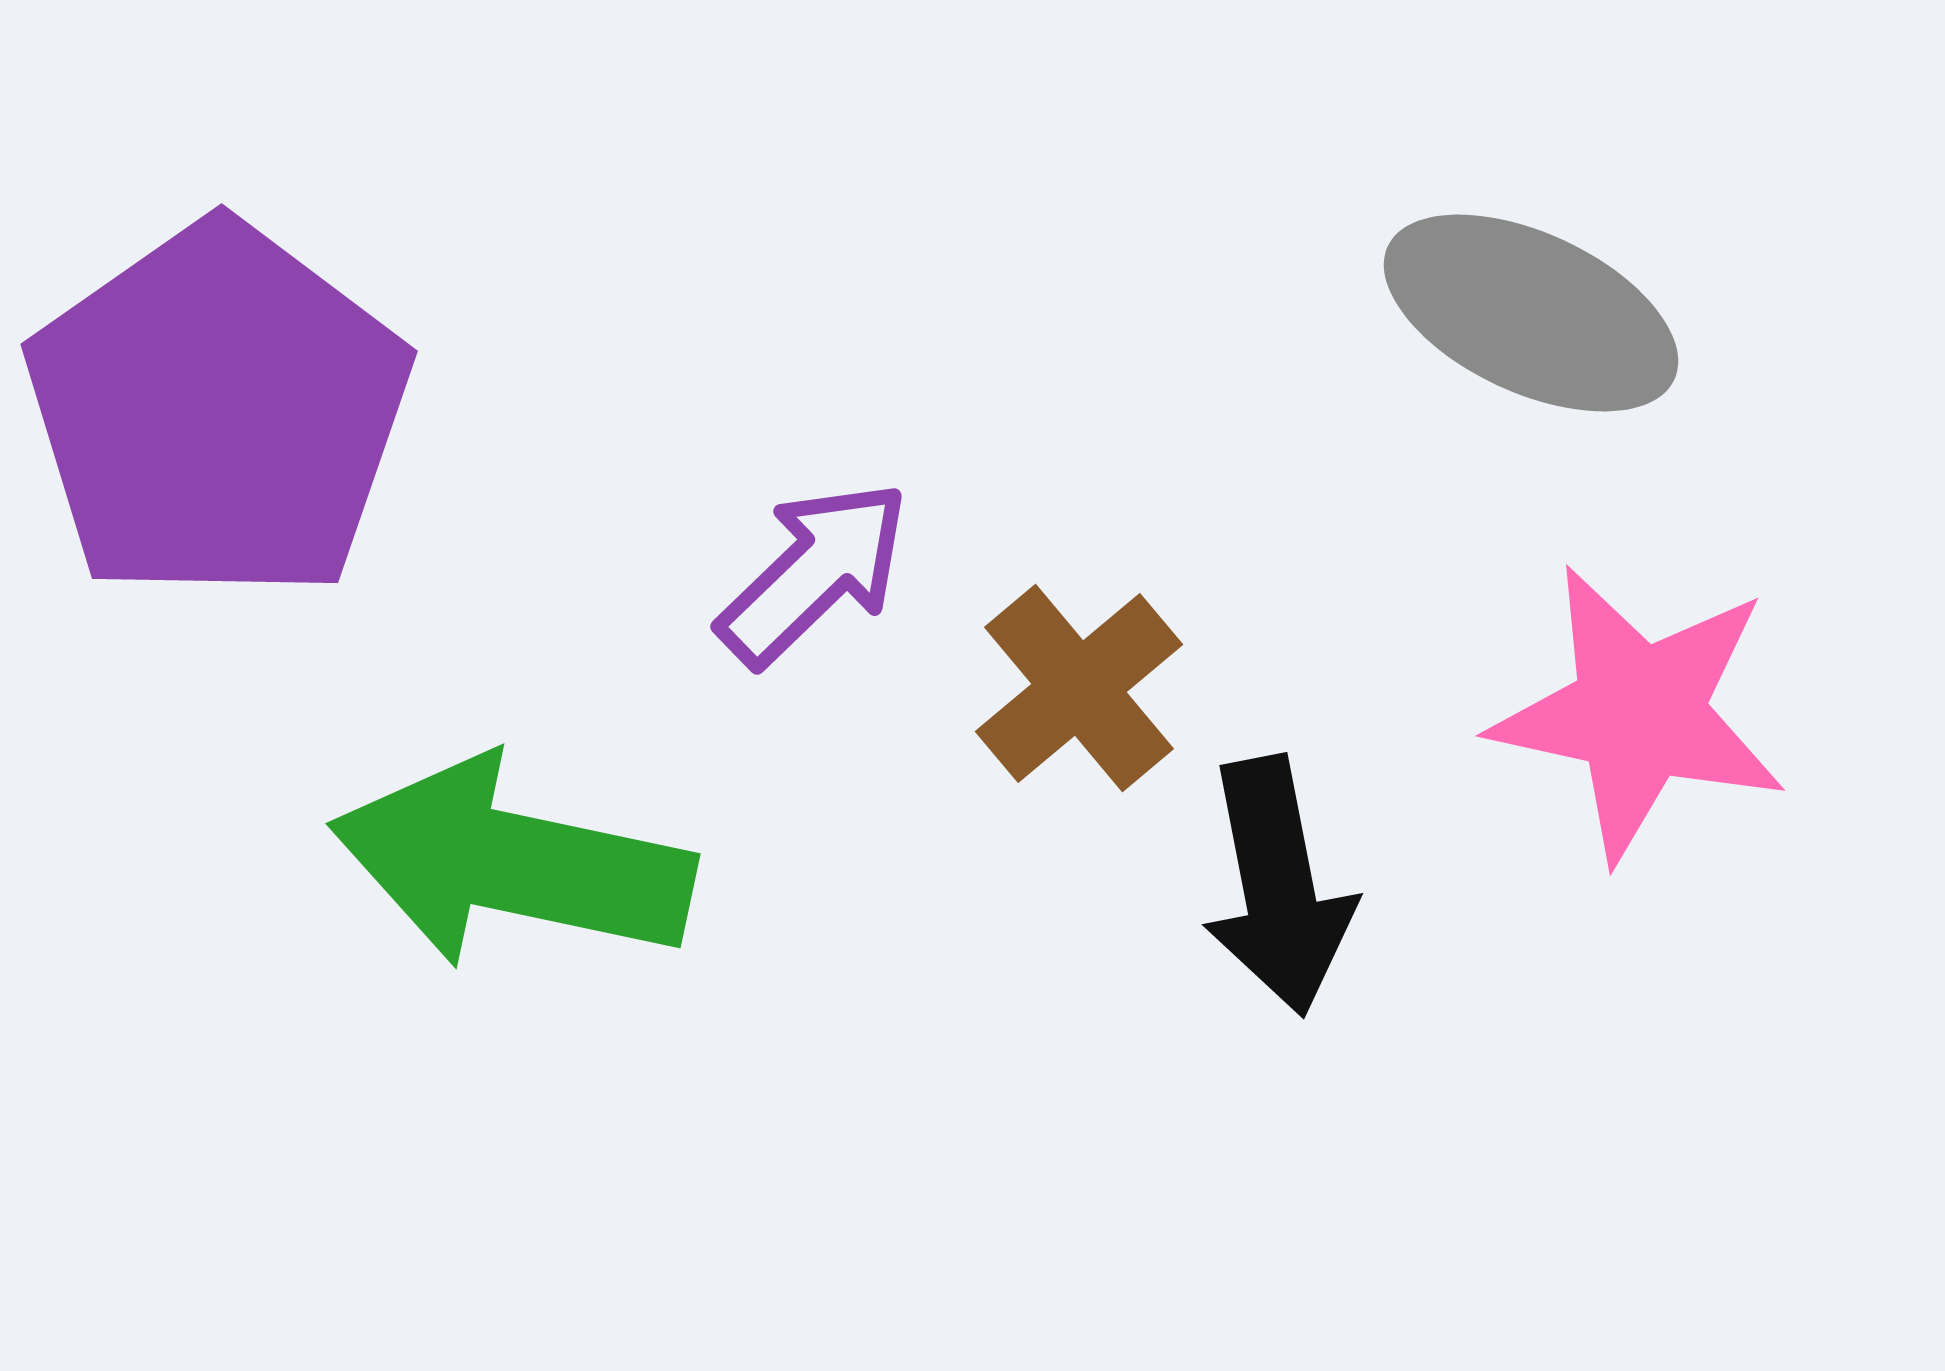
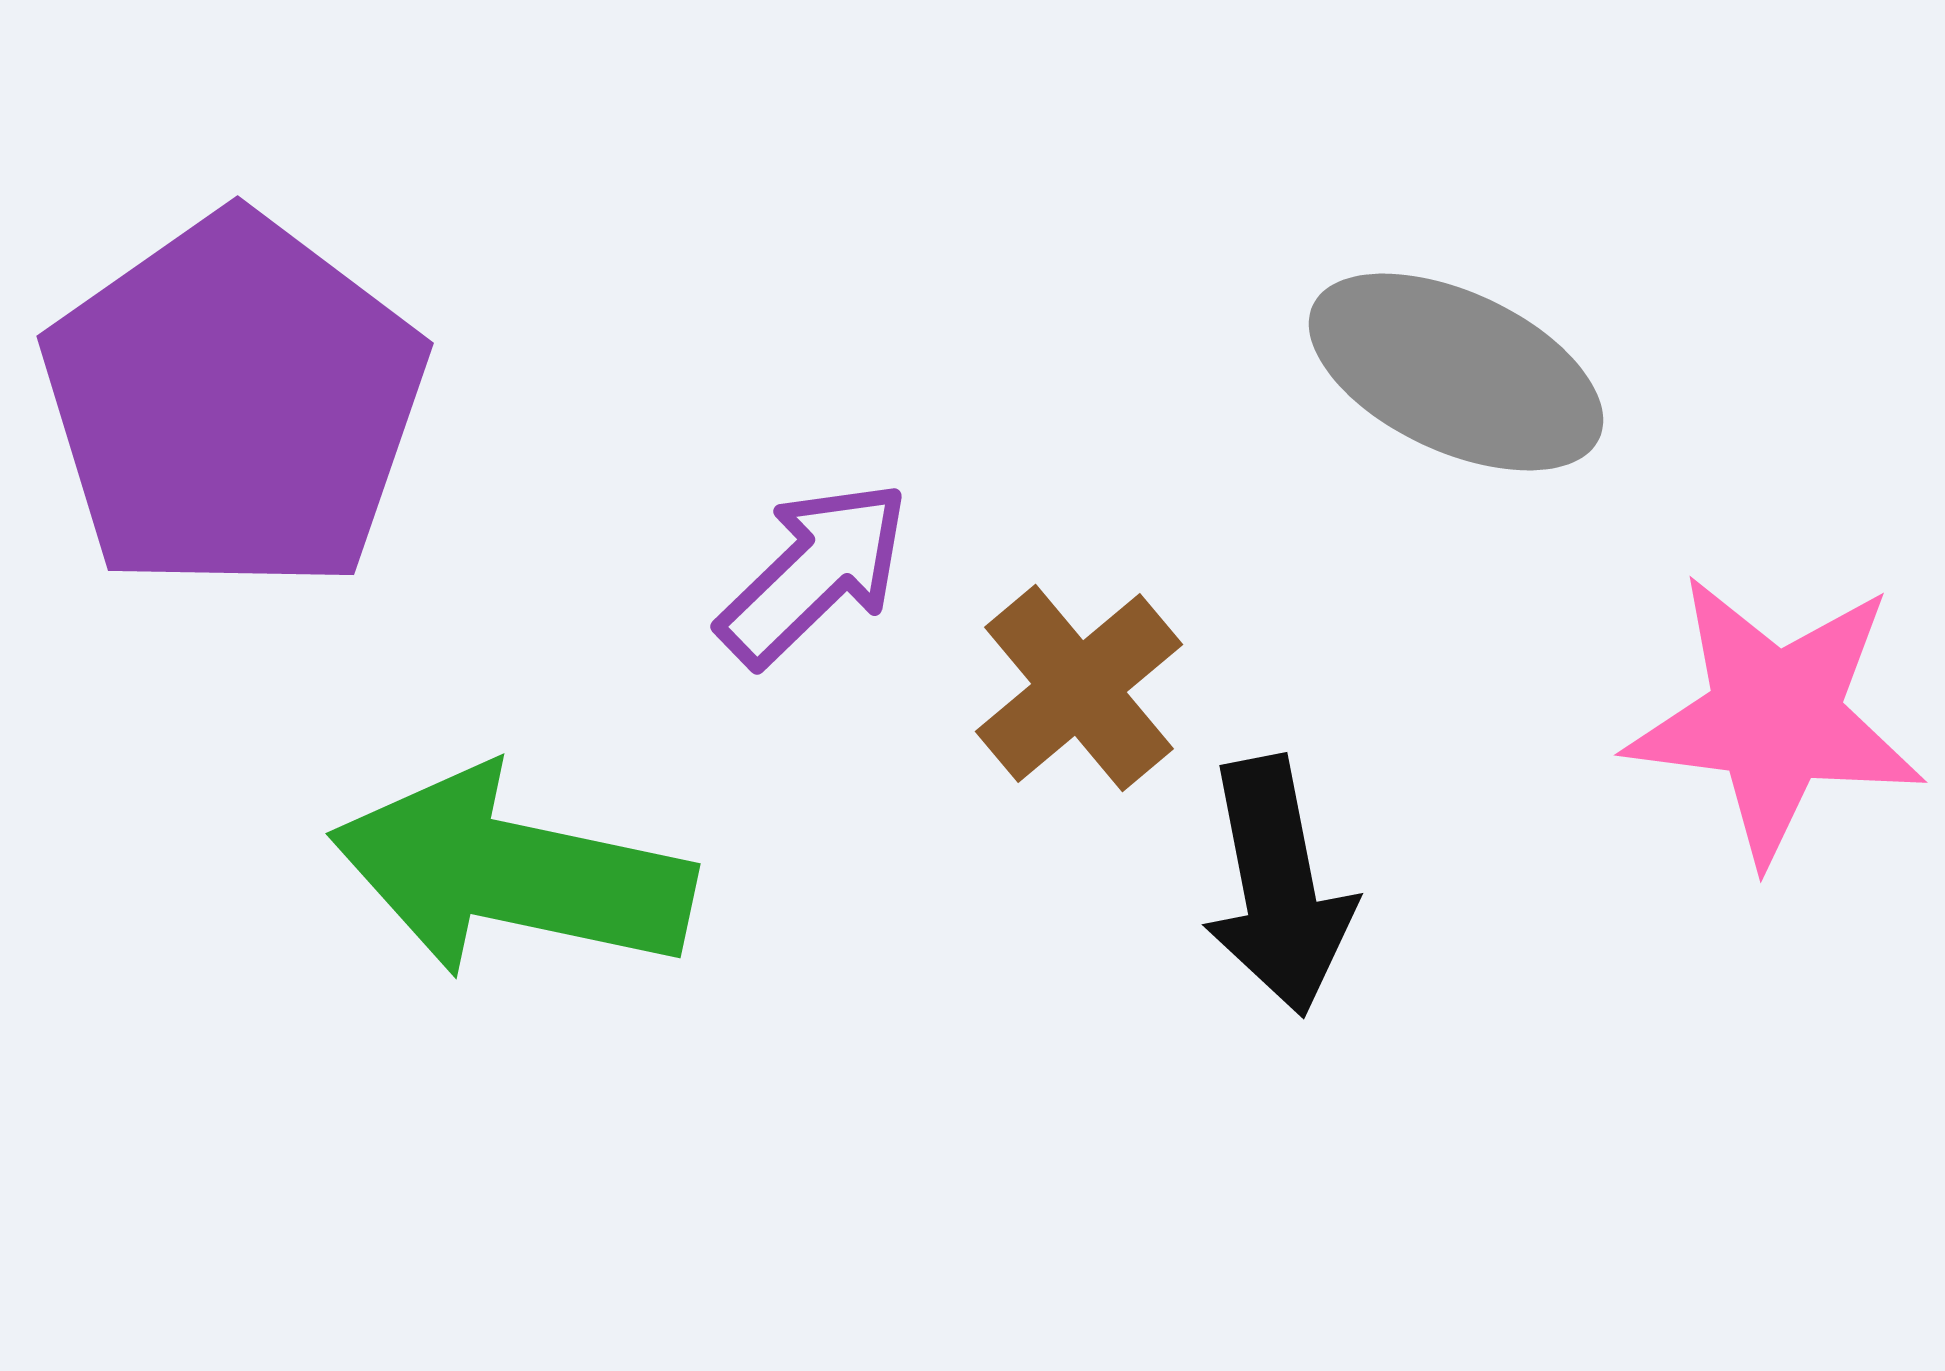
gray ellipse: moved 75 px left, 59 px down
purple pentagon: moved 16 px right, 8 px up
pink star: moved 136 px right, 5 px down; rotated 5 degrees counterclockwise
green arrow: moved 10 px down
